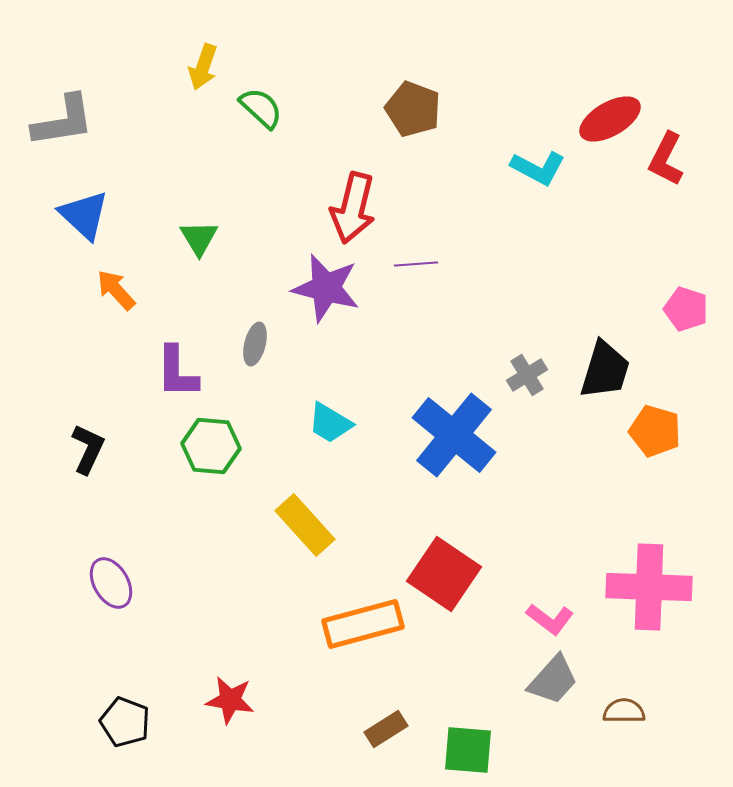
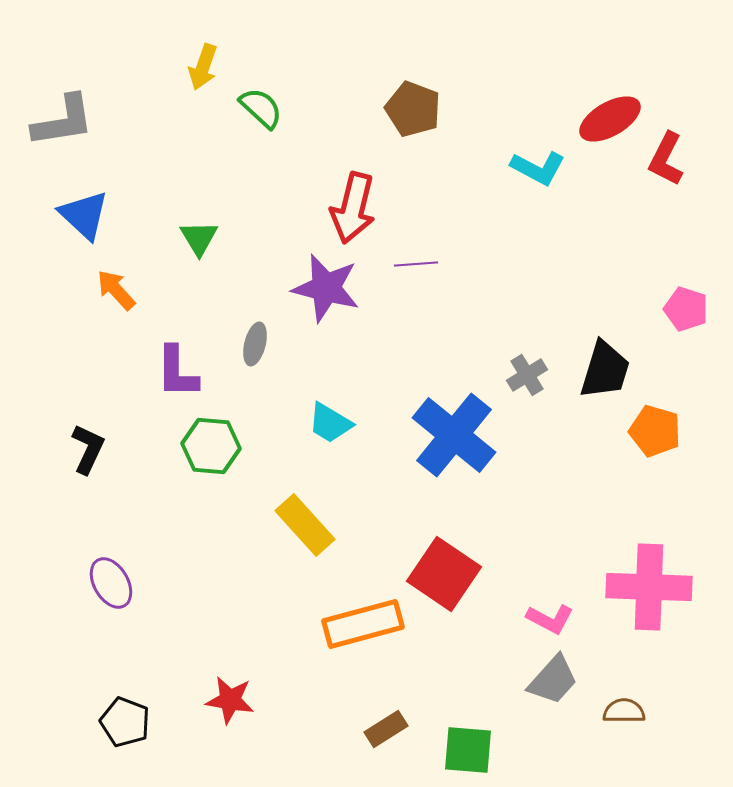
pink L-shape: rotated 9 degrees counterclockwise
